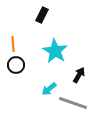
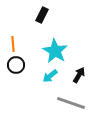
cyan arrow: moved 1 px right, 13 px up
gray line: moved 2 px left
